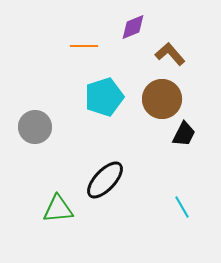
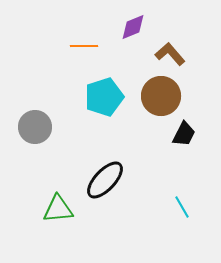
brown circle: moved 1 px left, 3 px up
